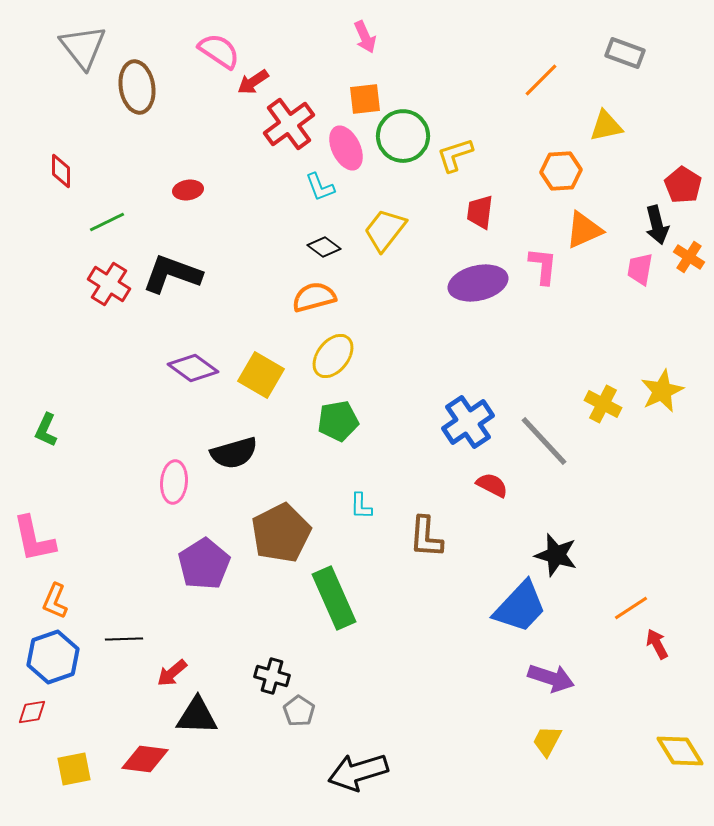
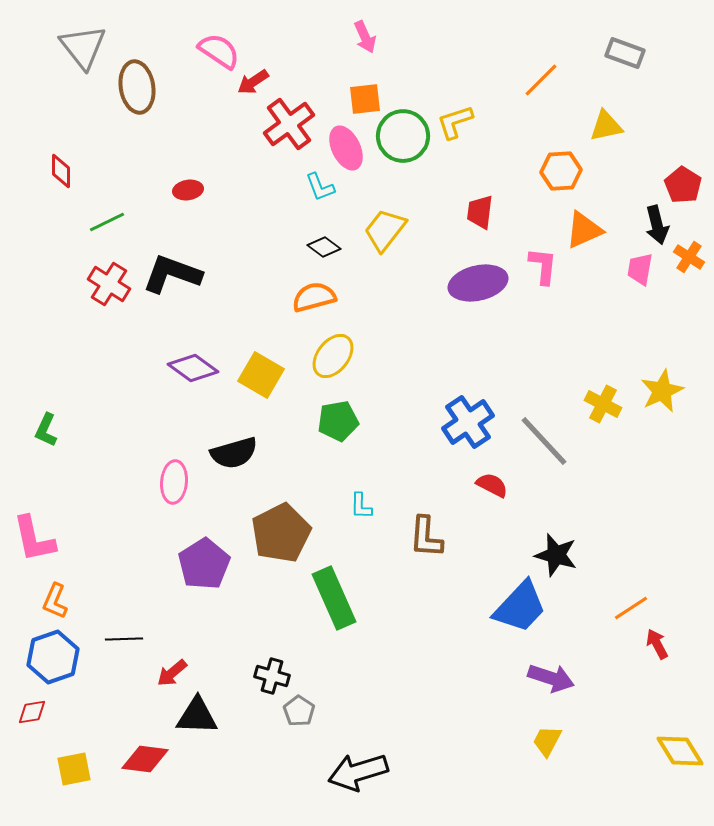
yellow L-shape at (455, 155): moved 33 px up
